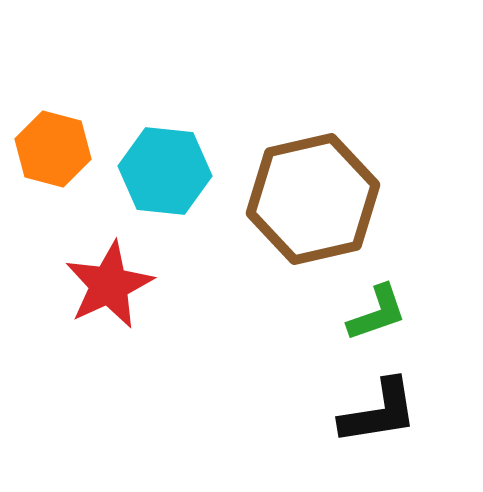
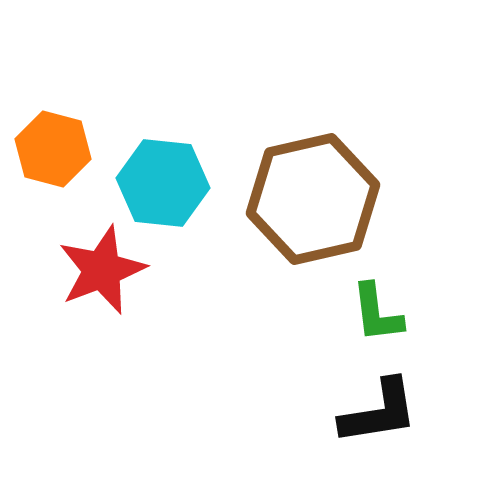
cyan hexagon: moved 2 px left, 12 px down
red star: moved 7 px left, 15 px up; rotated 4 degrees clockwise
green L-shape: rotated 102 degrees clockwise
